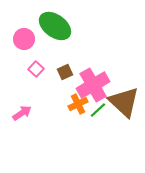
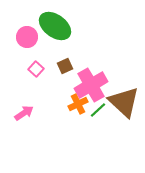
pink circle: moved 3 px right, 2 px up
brown square: moved 6 px up
pink cross: moved 2 px left
pink arrow: moved 2 px right
